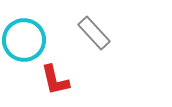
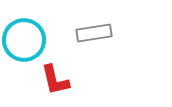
gray rectangle: rotated 56 degrees counterclockwise
